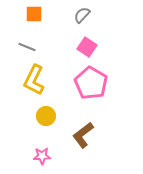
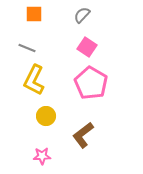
gray line: moved 1 px down
